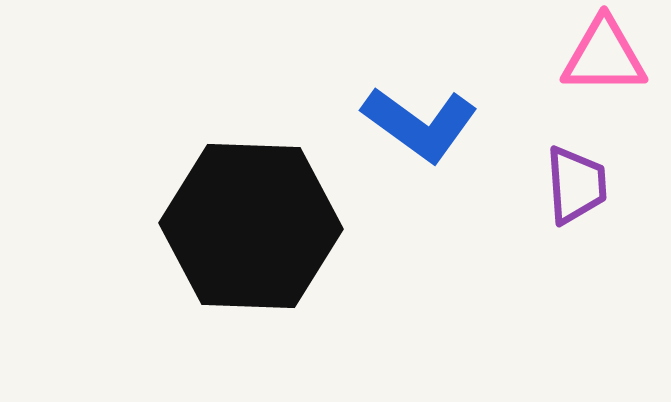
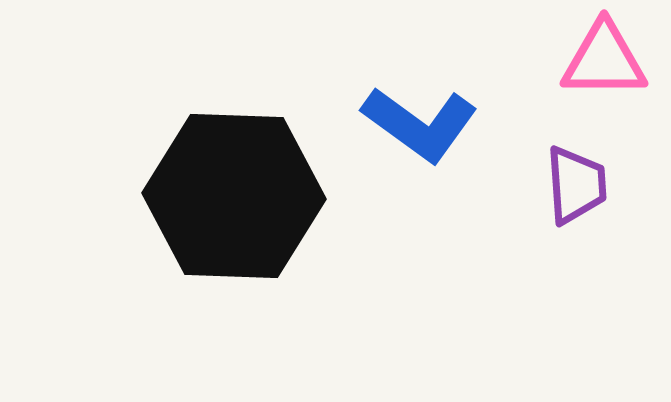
pink triangle: moved 4 px down
black hexagon: moved 17 px left, 30 px up
